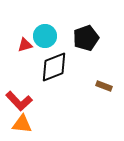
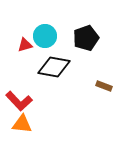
black diamond: rotated 32 degrees clockwise
